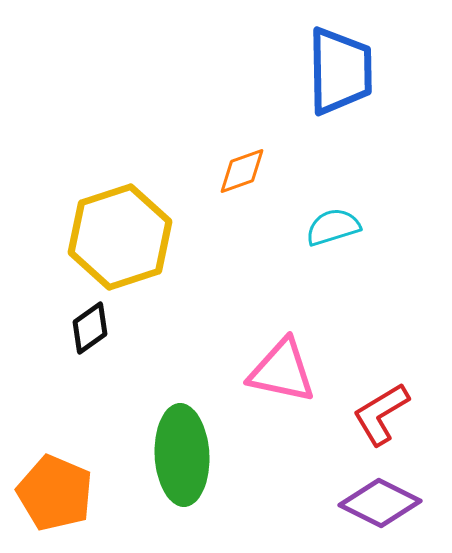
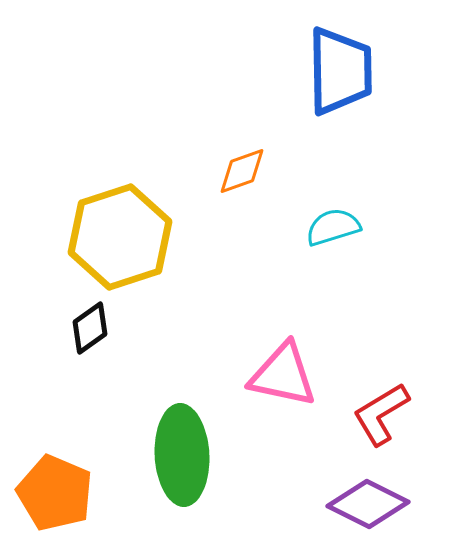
pink triangle: moved 1 px right, 4 px down
purple diamond: moved 12 px left, 1 px down
